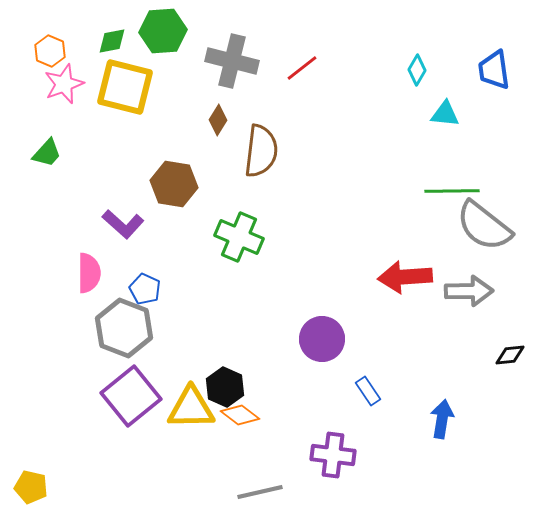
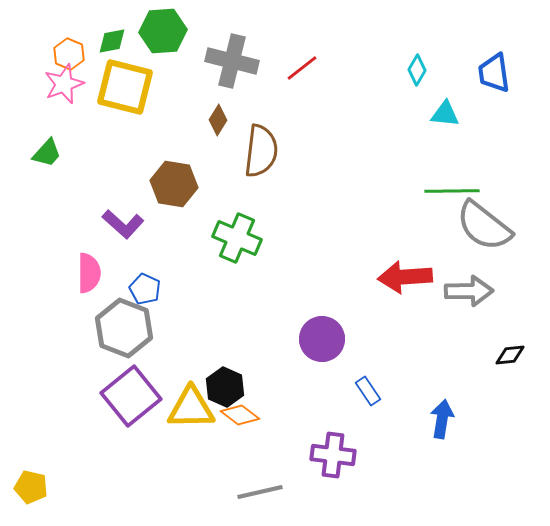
orange hexagon: moved 19 px right, 3 px down
blue trapezoid: moved 3 px down
green cross: moved 2 px left, 1 px down
